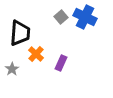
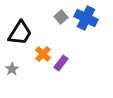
blue cross: moved 1 px right, 1 px down
black trapezoid: rotated 28 degrees clockwise
orange cross: moved 7 px right
purple rectangle: rotated 14 degrees clockwise
